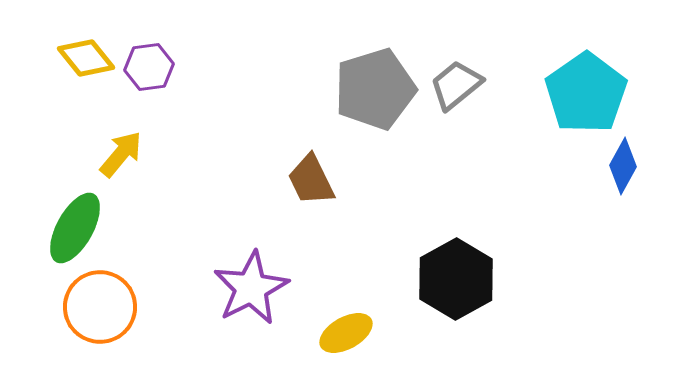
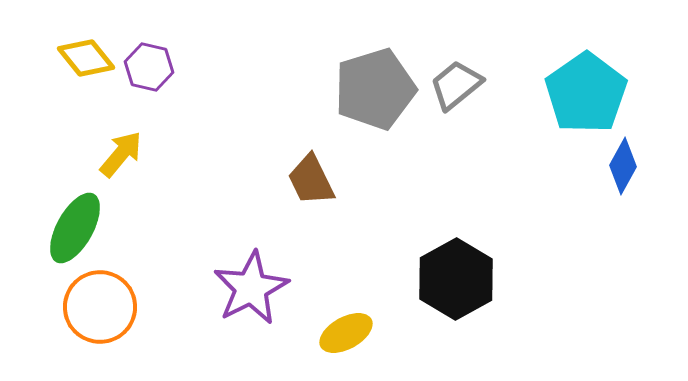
purple hexagon: rotated 21 degrees clockwise
